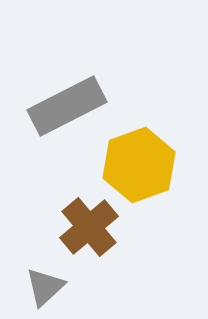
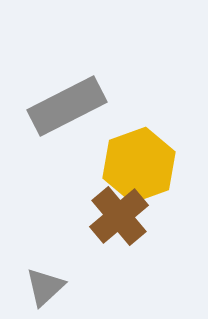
brown cross: moved 30 px right, 11 px up
